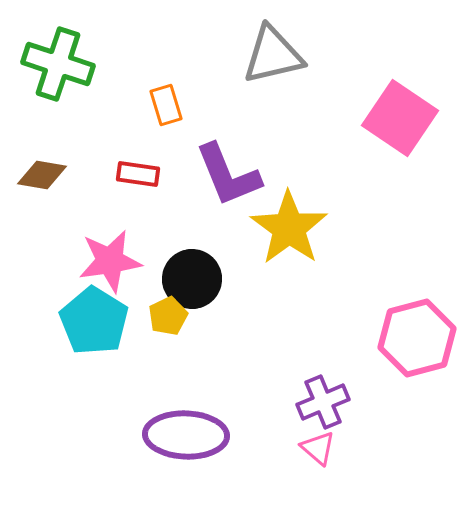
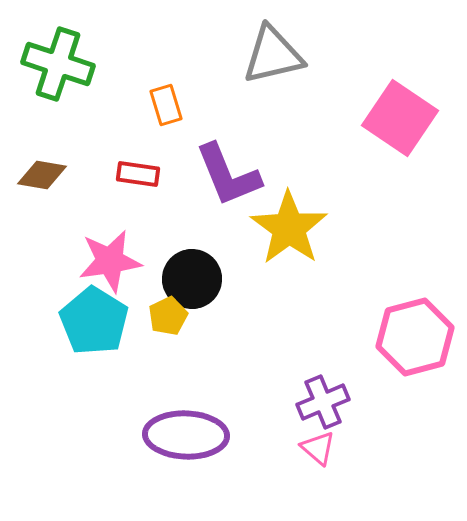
pink hexagon: moved 2 px left, 1 px up
